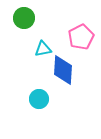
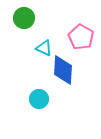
pink pentagon: rotated 15 degrees counterclockwise
cyan triangle: moved 1 px right, 1 px up; rotated 36 degrees clockwise
